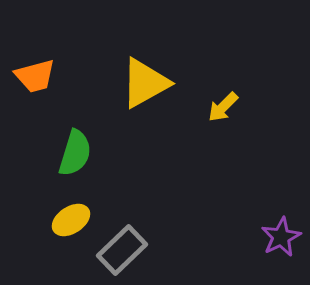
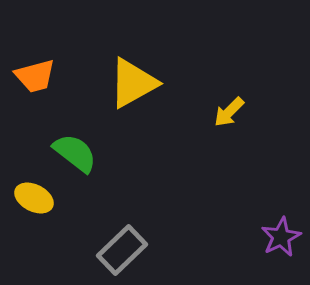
yellow triangle: moved 12 px left
yellow arrow: moved 6 px right, 5 px down
green semicircle: rotated 69 degrees counterclockwise
yellow ellipse: moved 37 px left, 22 px up; rotated 60 degrees clockwise
